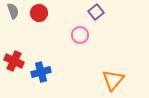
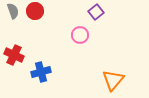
red circle: moved 4 px left, 2 px up
red cross: moved 6 px up
